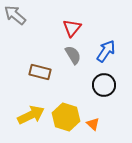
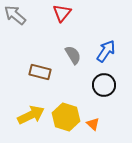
red triangle: moved 10 px left, 15 px up
